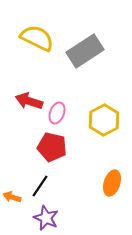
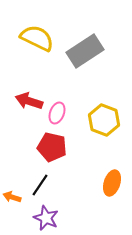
yellow hexagon: rotated 12 degrees counterclockwise
black line: moved 1 px up
